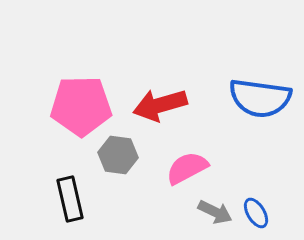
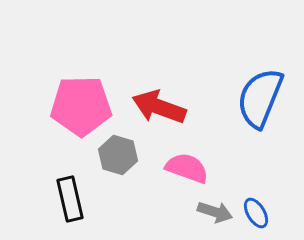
blue semicircle: rotated 104 degrees clockwise
red arrow: moved 1 px left, 2 px down; rotated 36 degrees clockwise
gray hexagon: rotated 9 degrees clockwise
pink semicircle: rotated 48 degrees clockwise
gray arrow: rotated 8 degrees counterclockwise
